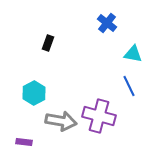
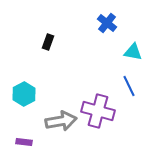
black rectangle: moved 1 px up
cyan triangle: moved 2 px up
cyan hexagon: moved 10 px left, 1 px down
purple cross: moved 1 px left, 5 px up
gray arrow: rotated 20 degrees counterclockwise
